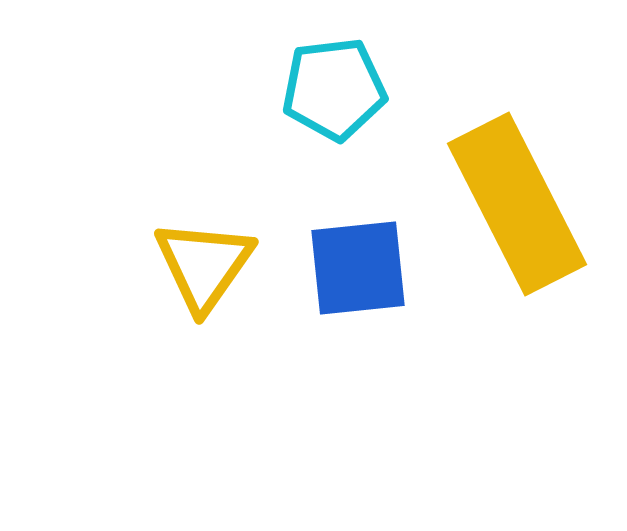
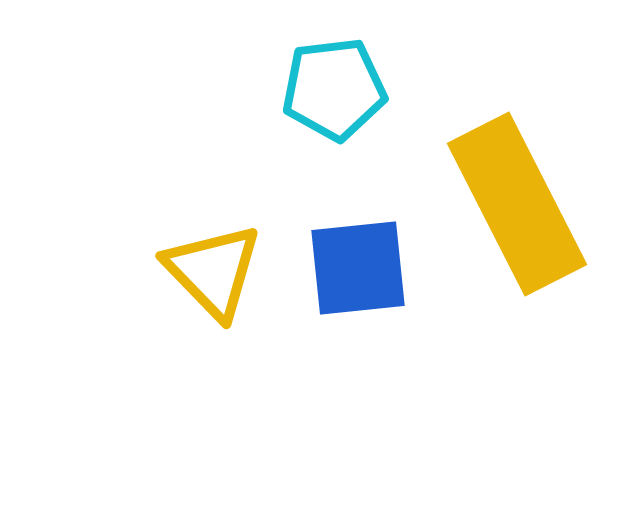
yellow triangle: moved 9 px right, 6 px down; rotated 19 degrees counterclockwise
